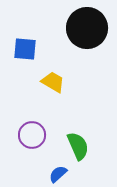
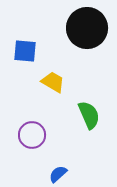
blue square: moved 2 px down
green semicircle: moved 11 px right, 31 px up
